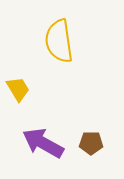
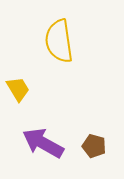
brown pentagon: moved 3 px right, 3 px down; rotated 15 degrees clockwise
